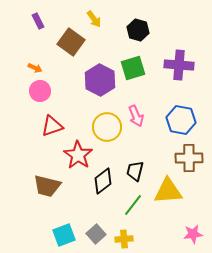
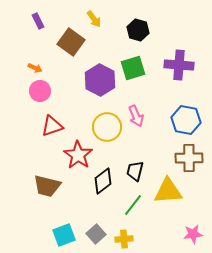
blue hexagon: moved 5 px right
